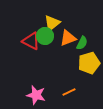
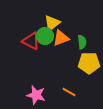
orange triangle: moved 7 px left
green semicircle: moved 1 px up; rotated 32 degrees counterclockwise
yellow pentagon: rotated 15 degrees clockwise
orange line: rotated 56 degrees clockwise
